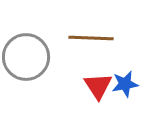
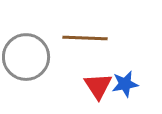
brown line: moved 6 px left
